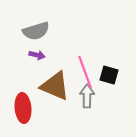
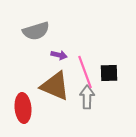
purple arrow: moved 22 px right
black square: moved 2 px up; rotated 18 degrees counterclockwise
gray arrow: moved 1 px down
